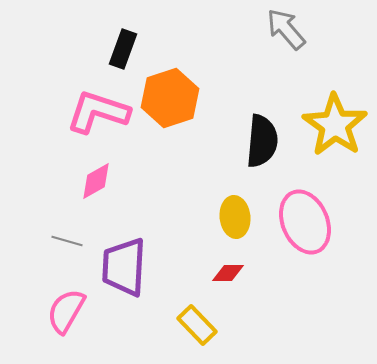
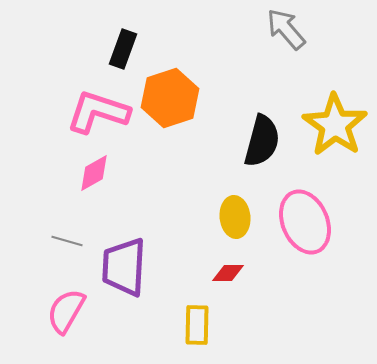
black semicircle: rotated 10 degrees clockwise
pink diamond: moved 2 px left, 8 px up
yellow rectangle: rotated 45 degrees clockwise
